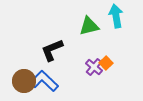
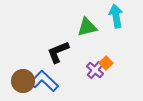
green triangle: moved 2 px left, 1 px down
black L-shape: moved 6 px right, 2 px down
purple cross: moved 1 px right, 3 px down
brown circle: moved 1 px left
